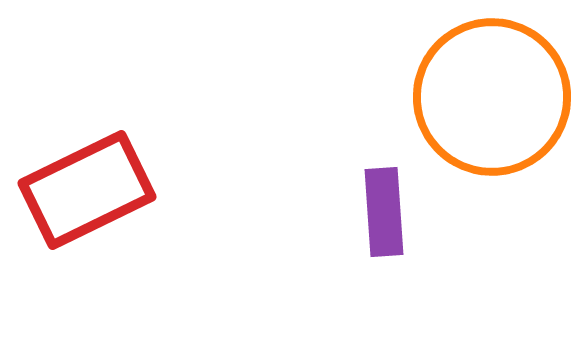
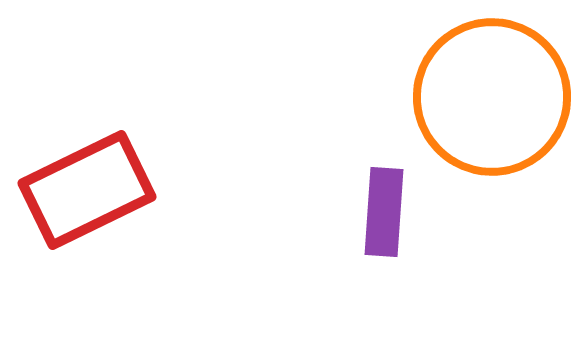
purple rectangle: rotated 8 degrees clockwise
